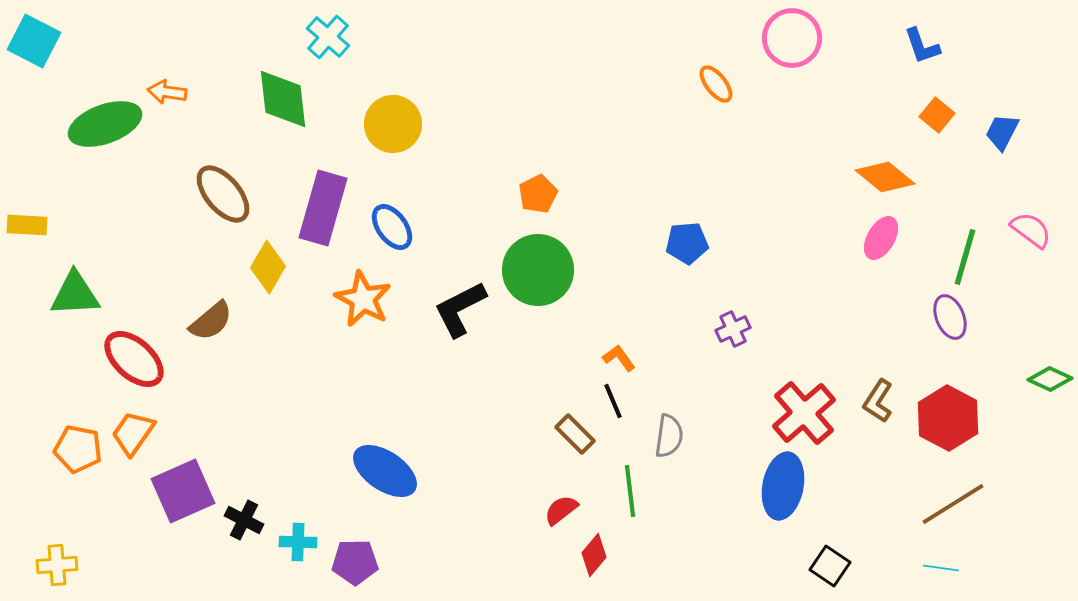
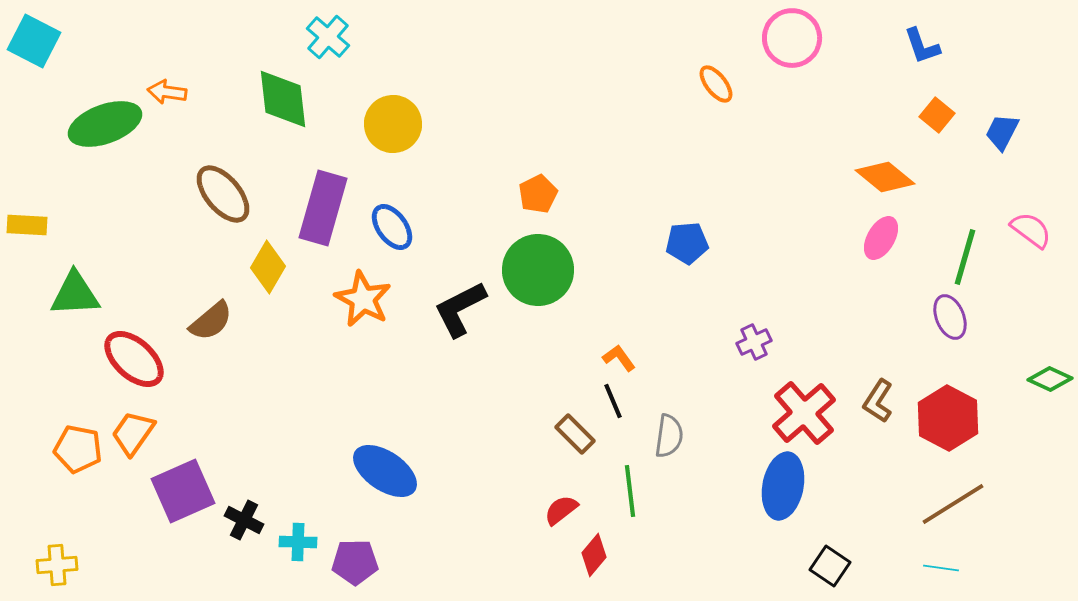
purple cross at (733, 329): moved 21 px right, 13 px down
